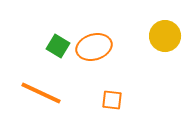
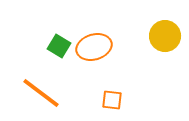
green square: moved 1 px right
orange line: rotated 12 degrees clockwise
